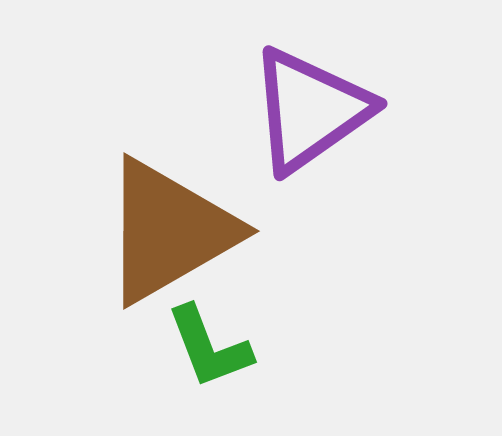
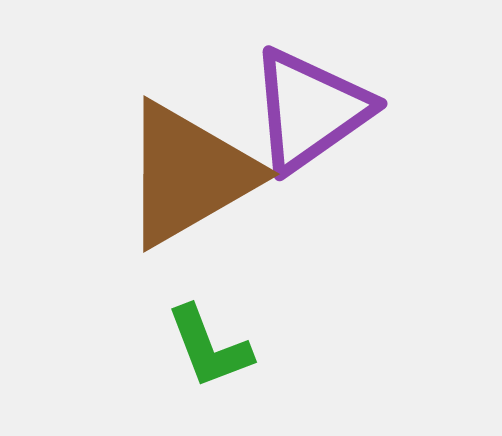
brown triangle: moved 20 px right, 57 px up
